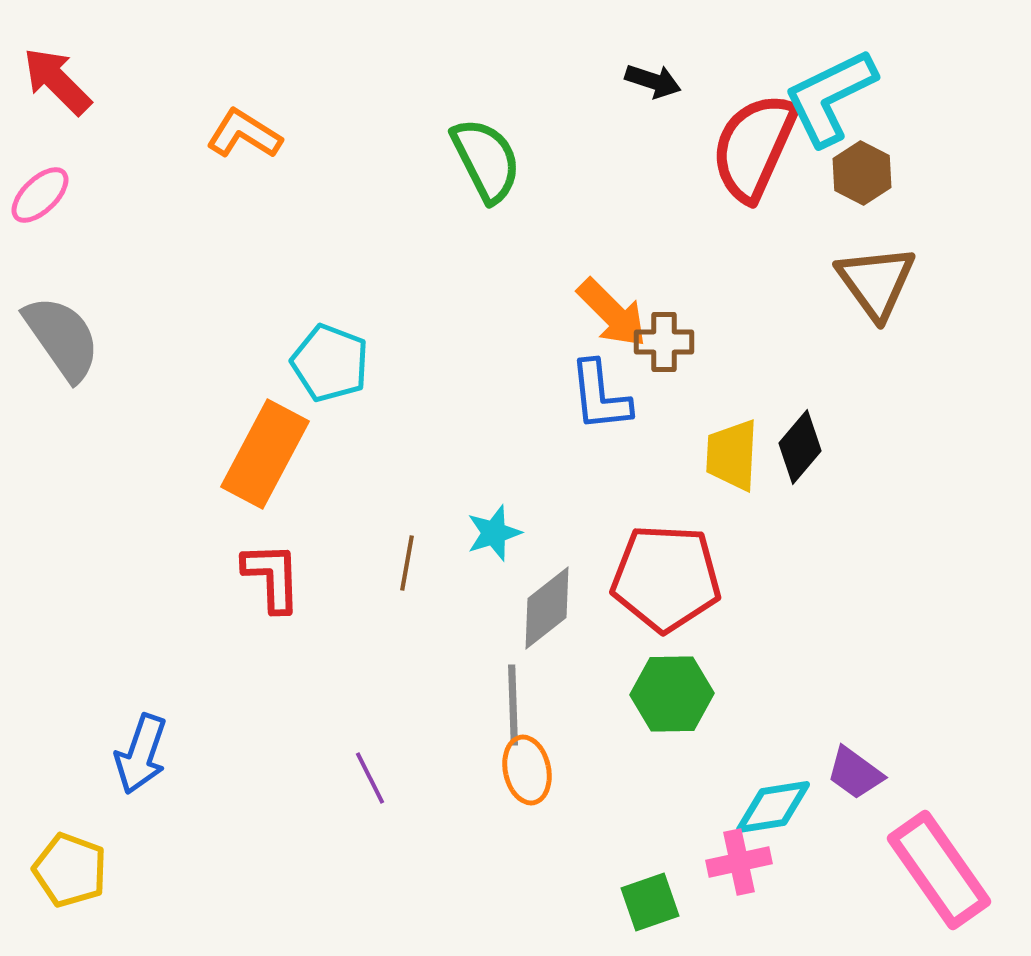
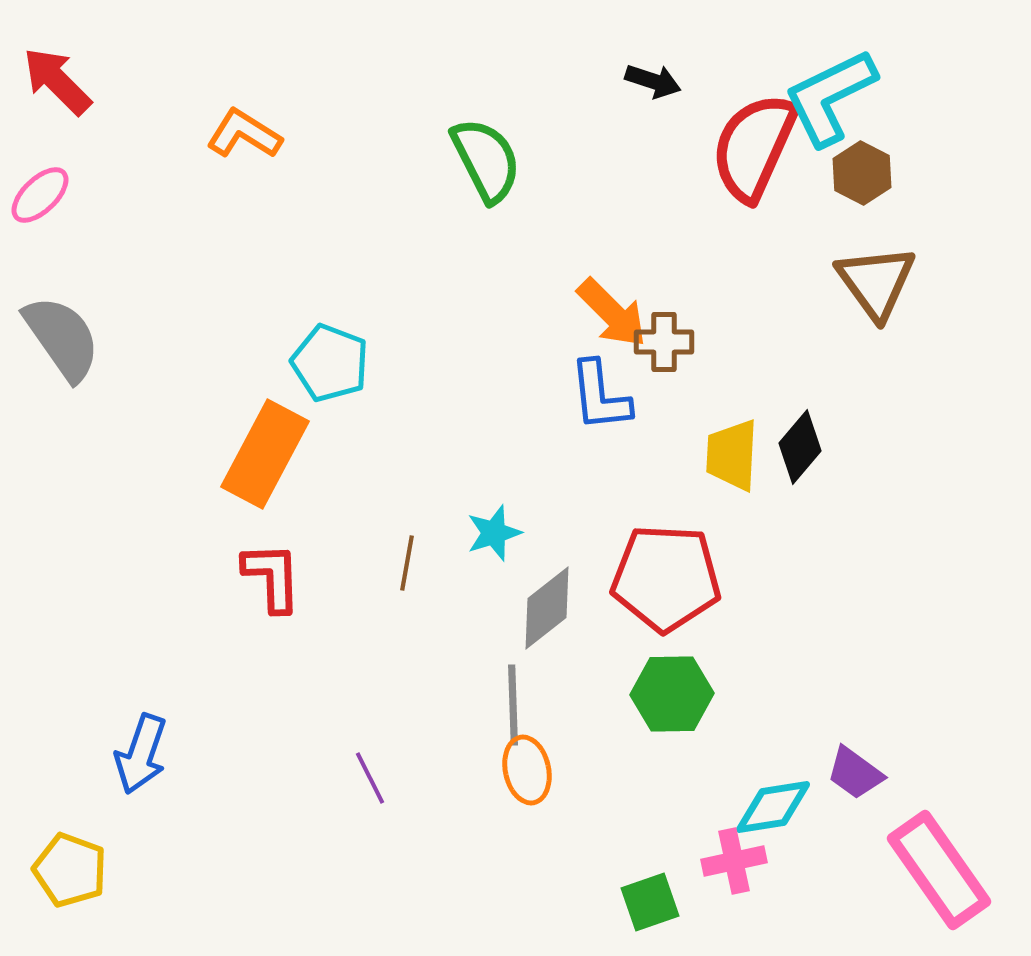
pink cross: moved 5 px left, 1 px up
